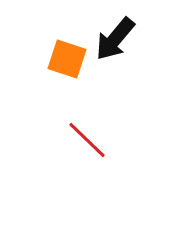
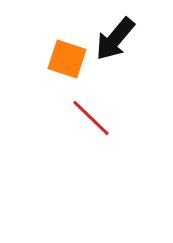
red line: moved 4 px right, 22 px up
